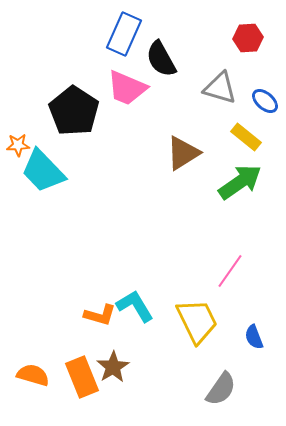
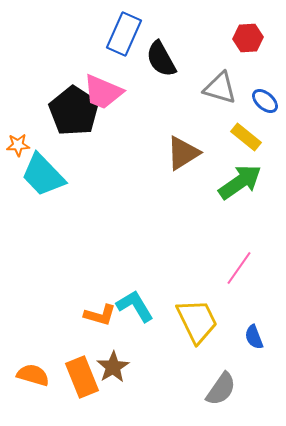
pink trapezoid: moved 24 px left, 4 px down
cyan trapezoid: moved 4 px down
pink line: moved 9 px right, 3 px up
